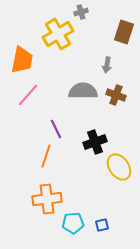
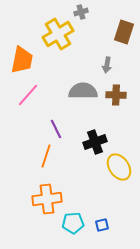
brown cross: rotated 18 degrees counterclockwise
